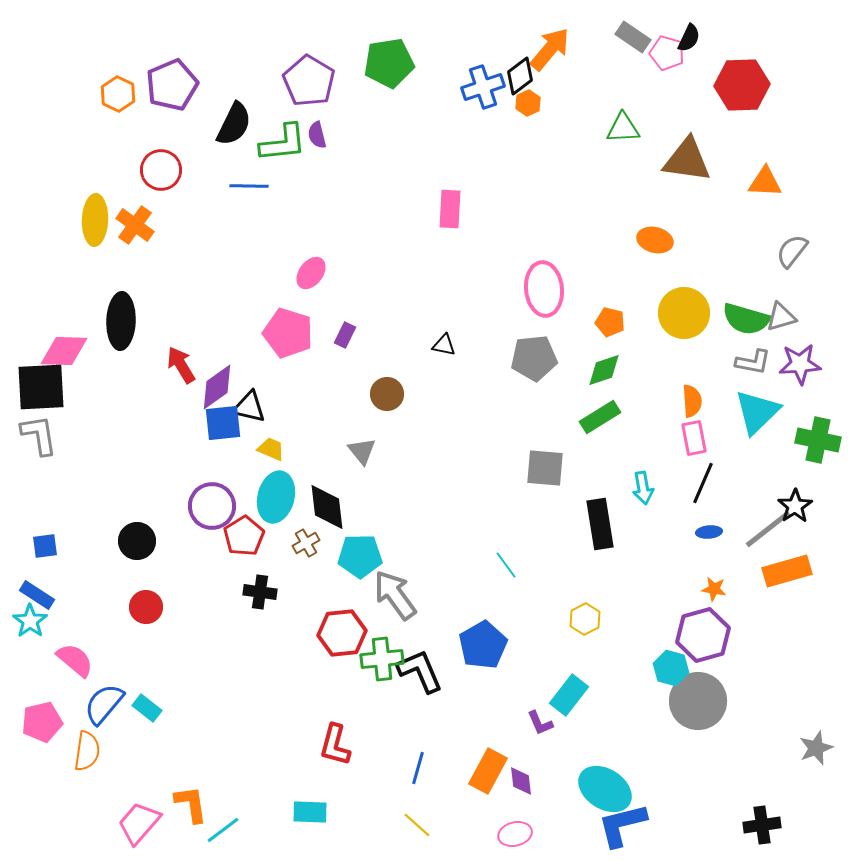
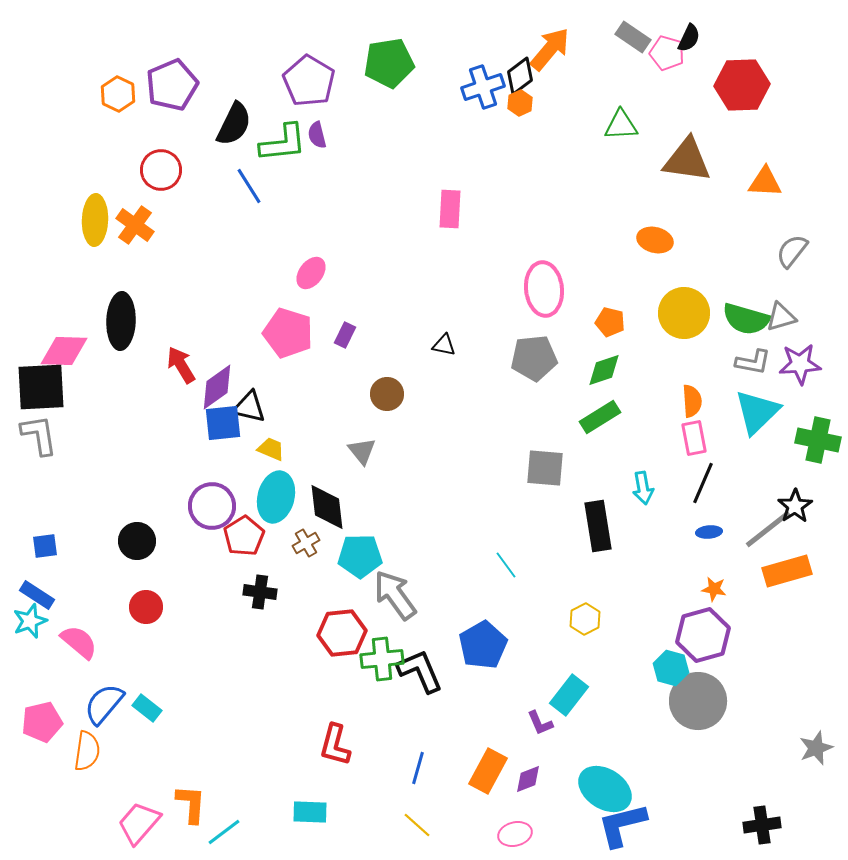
orange hexagon at (528, 103): moved 8 px left
green triangle at (623, 128): moved 2 px left, 3 px up
blue line at (249, 186): rotated 57 degrees clockwise
black rectangle at (600, 524): moved 2 px left, 2 px down
cyan star at (30, 621): rotated 16 degrees clockwise
pink semicircle at (75, 660): moved 4 px right, 18 px up
purple diamond at (521, 781): moved 7 px right, 2 px up; rotated 76 degrees clockwise
orange L-shape at (191, 804): rotated 12 degrees clockwise
cyan line at (223, 830): moved 1 px right, 2 px down
